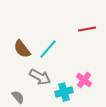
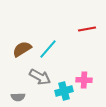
brown semicircle: rotated 96 degrees clockwise
pink cross: rotated 35 degrees counterclockwise
cyan cross: moved 1 px up
gray semicircle: rotated 128 degrees clockwise
